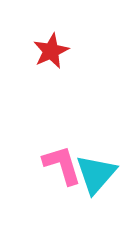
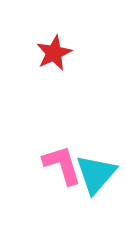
red star: moved 3 px right, 2 px down
